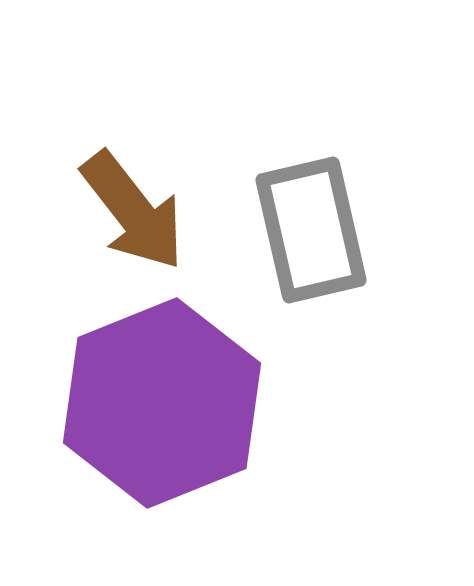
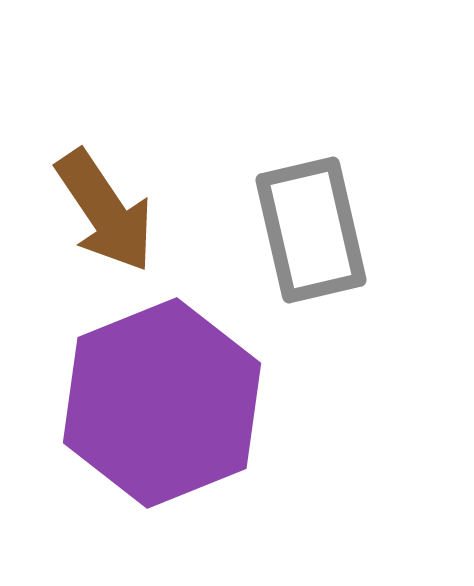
brown arrow: moved 28 px left; rotated 4 degrees clockwise
